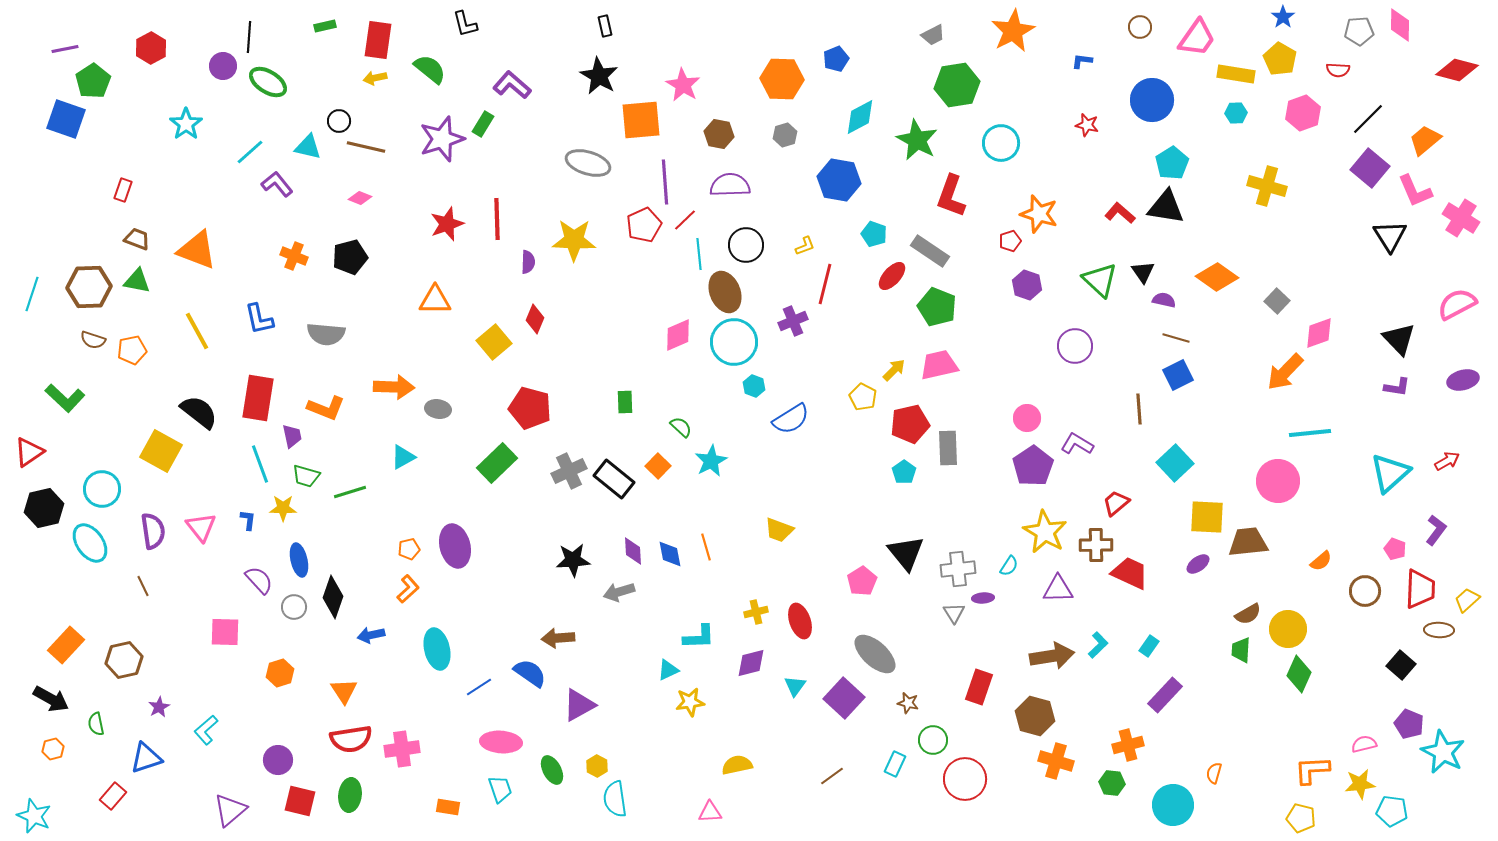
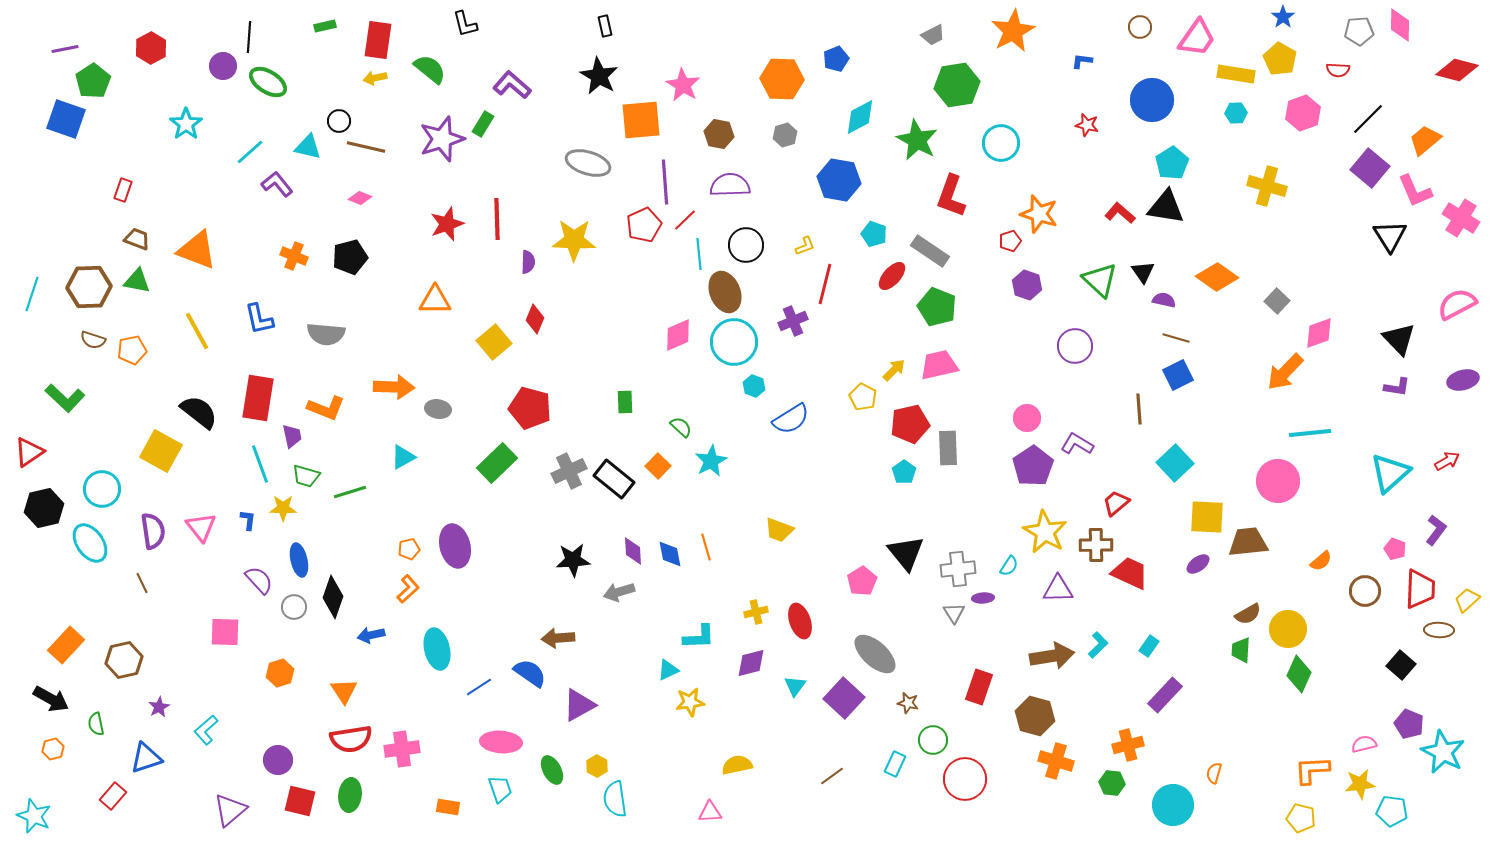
brown line at (143, 586): moved 1 px left, 3 px up
